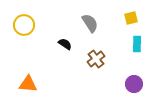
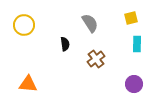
black semicircle: rotated 48 degrees clockwise
